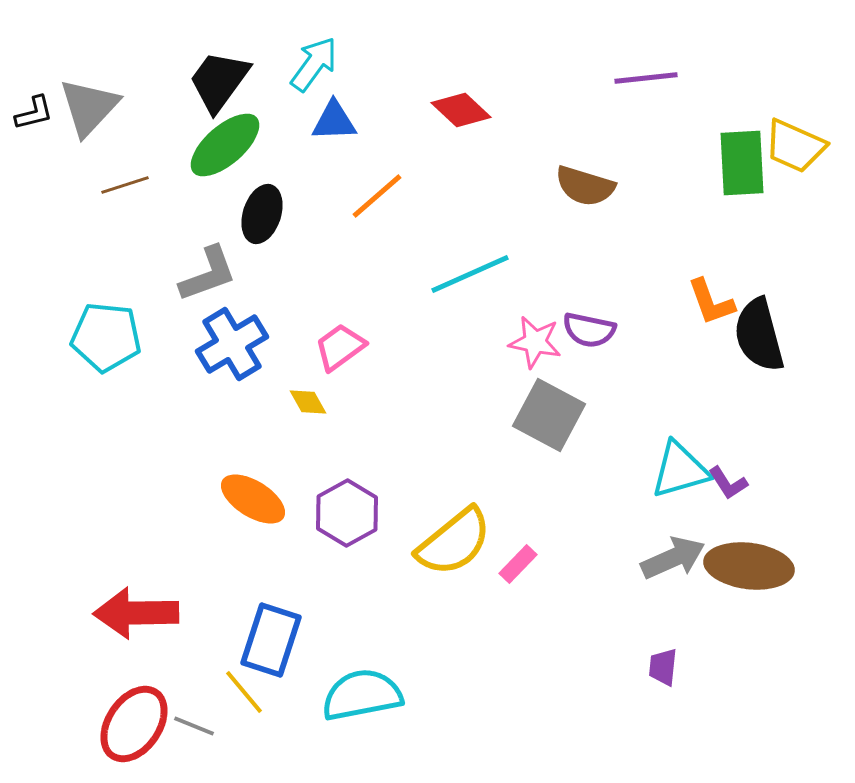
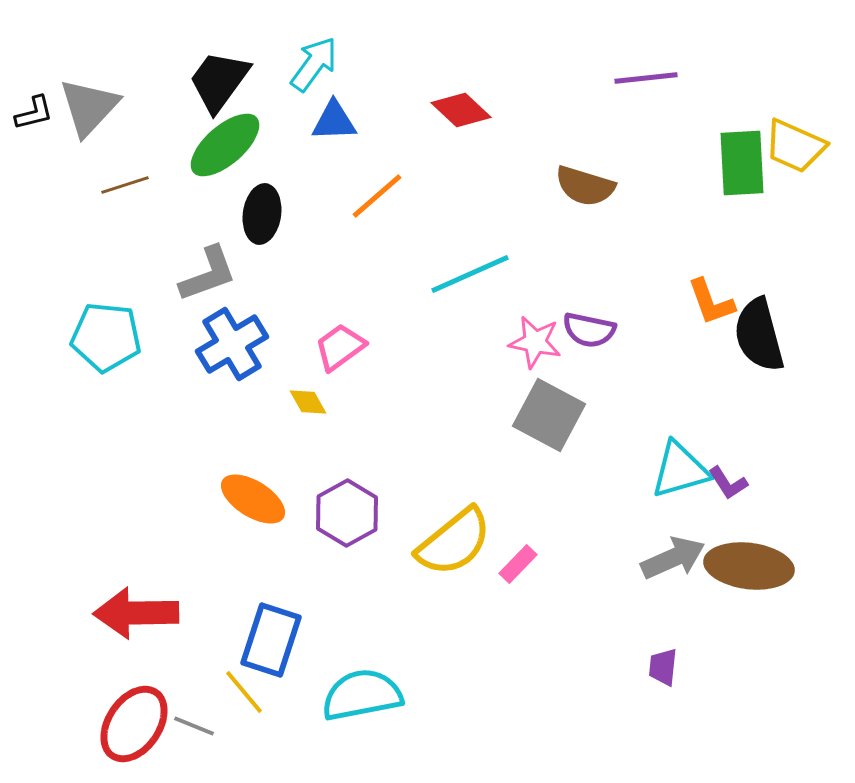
black ellipse: rotated 10 degrees counterclockwise
